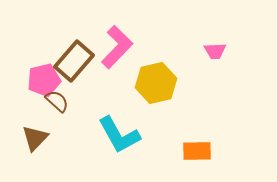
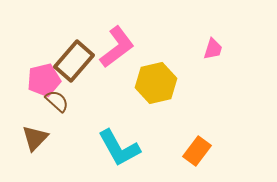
pink L-shape: rotated 9 degrees clockwise
pink trapezoid: moved 2 px left, 2 px up; rotated 70 degrees counterclockwise
cyan L-shape: moved 13 px down
orange rectangle: rotated 52 degrees counterclockwise
